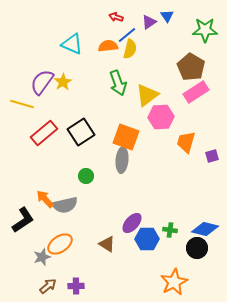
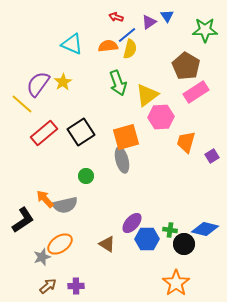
brown pentagon: moved 5 px left, 1 px up
purple semicircle: moved 4 px left, 2 px down
yellow line: rotated 25 degrees clockwise
orange square: rotated 36 degrees counterclockwise
purple square: rotated 16 degrees counterclockwise
gray ellipse: rotated 20 degrees counterclockwise
black circle: moved 13 px left, 4 px up
orange star: moved 2 px right, 1 px down; rotated 8 degrees counterclockwise
